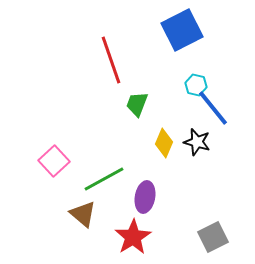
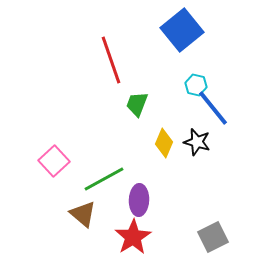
blue square: rotated 12 degrees counterclockwise
purple ellipse: moved 6 px left, 3 px down; rotated 8 degrees counterclockwise
